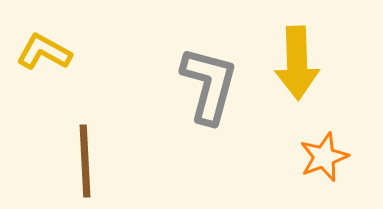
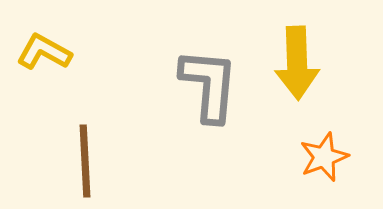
gray L-shape: rotated 10 degrees counterclockwise
